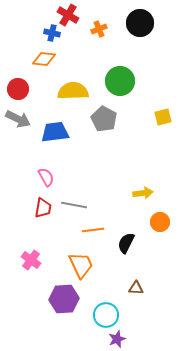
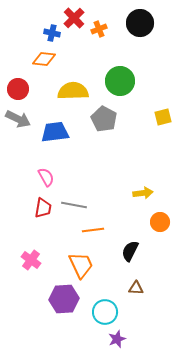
red cross: moved 6 px right, 3 px down; rotated 15 degrees clockwise
black semicircle: moved 4 px right, 8 px down
cyan circle: moved 1 px left, 3 px up
